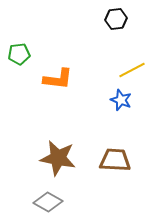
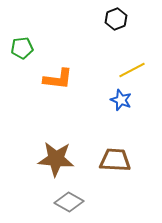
black hexagon: rotated 15 degrees counterclockwise
green pentagon: moved 3 px right, 6 px up
brown star: moved 2 px left, 1 px down; rotated 6 degrees counterclockwise
gray diamond: moved 21 px right
